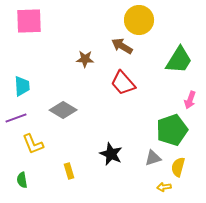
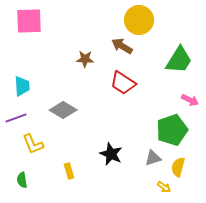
red trapezoid: rotated 16 degrees counterclockwise
pink arrow: rotated 84 degrees counterclockwise
yellow arrow: rotated 136 degrees counterclockwise
